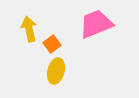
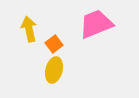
orange square: moved 2 px right
yellow ellipse: moved 2 px left, 1 px up
